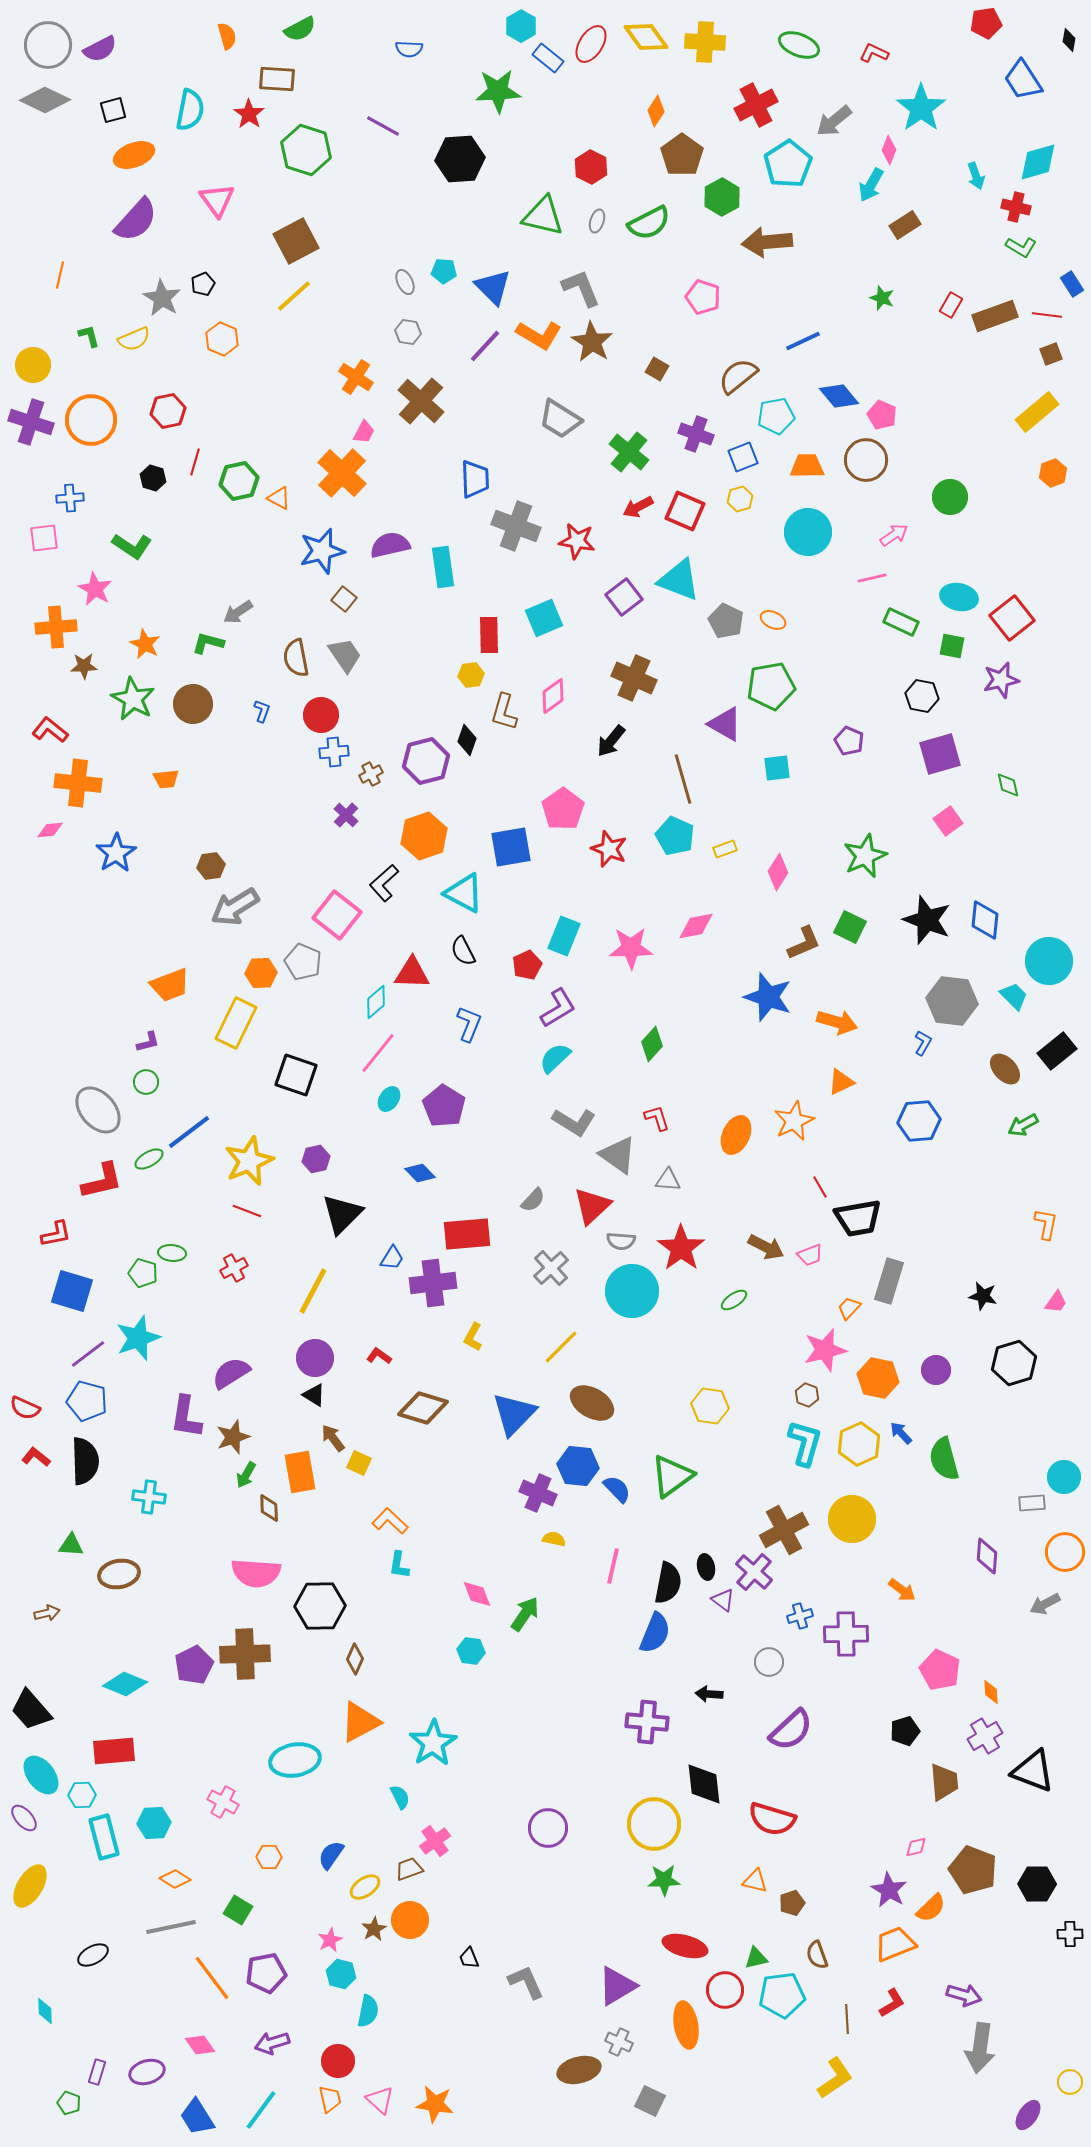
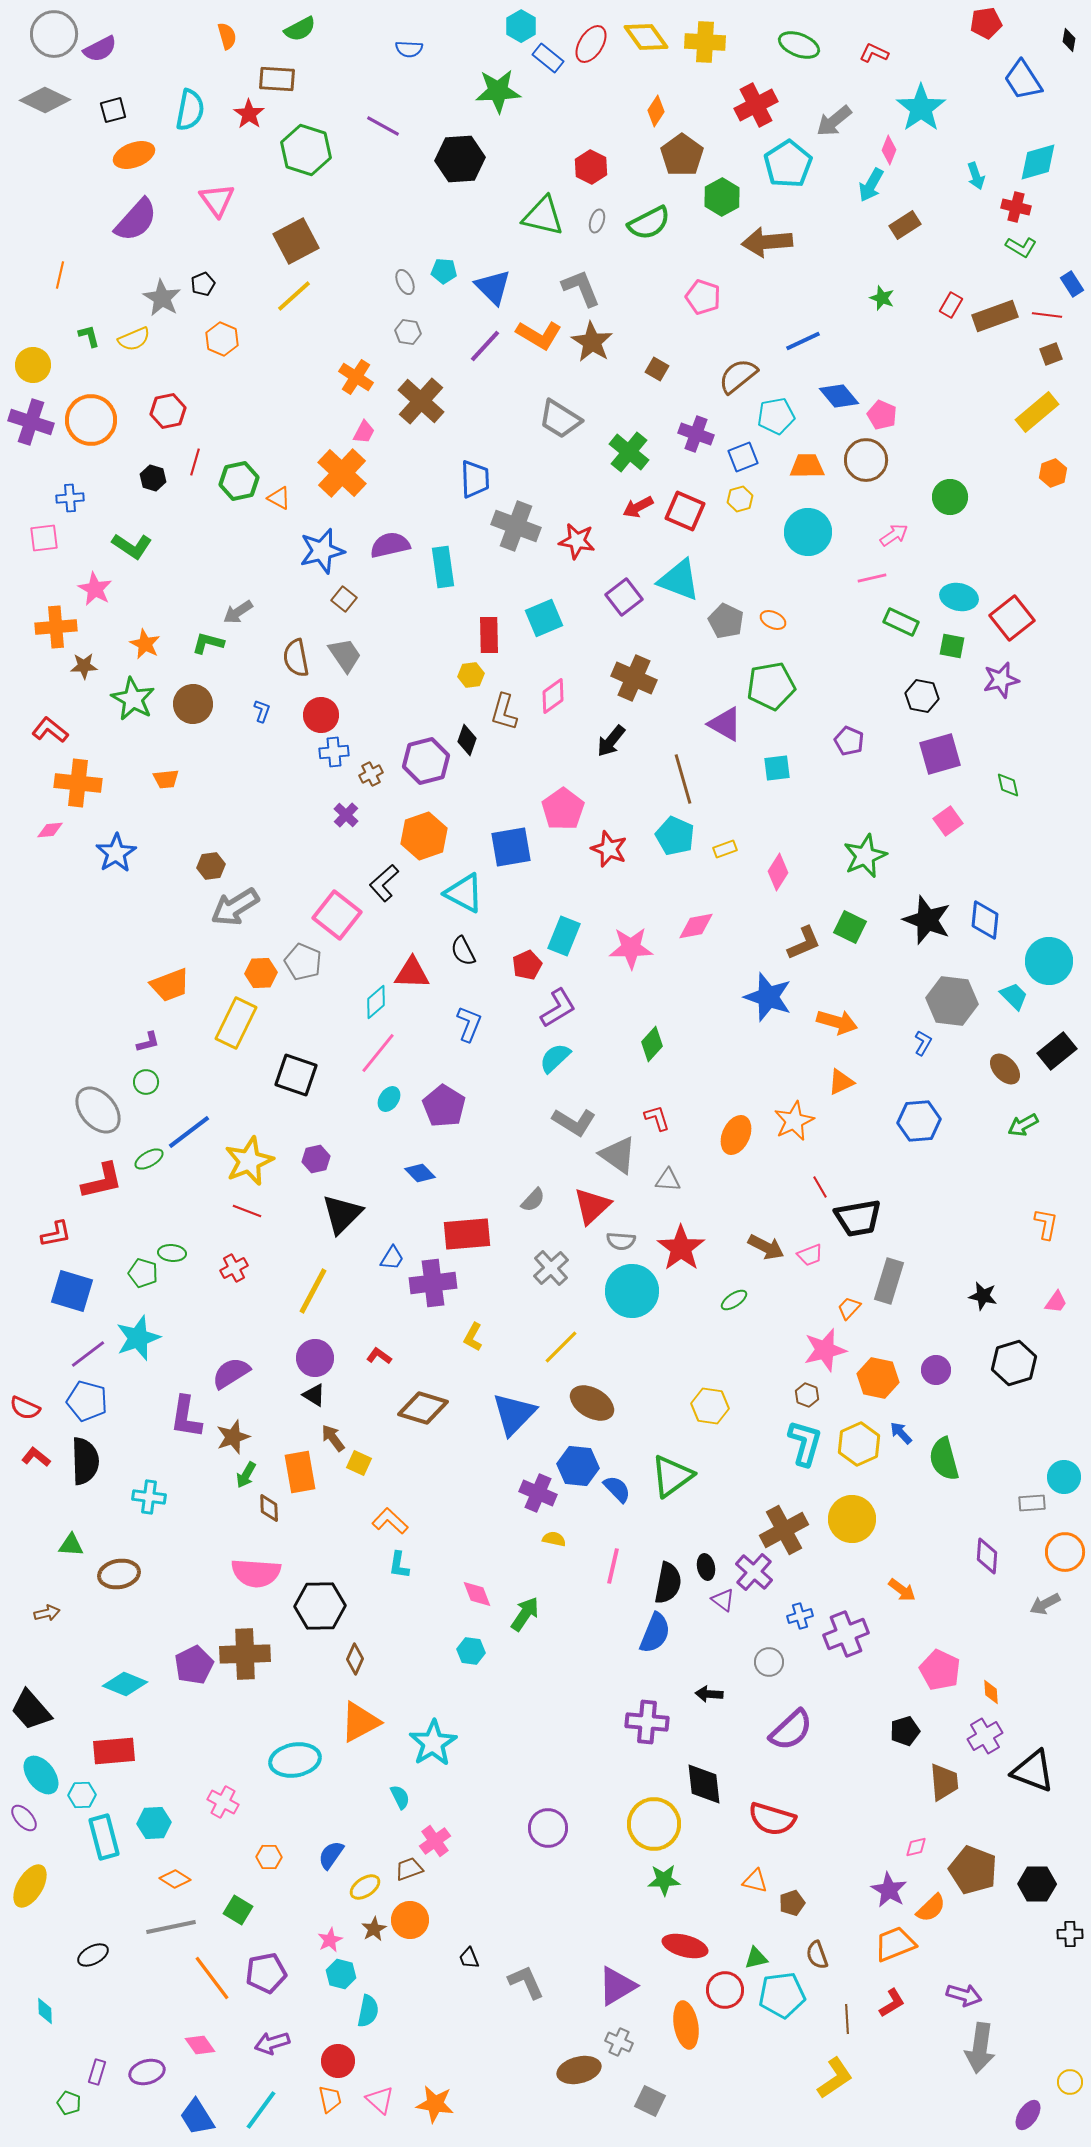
gray circle at (48, 45): moved 6 px right, 11 px up
purple cross at (846, 1634): rotated 21 degrees counterclockwise
